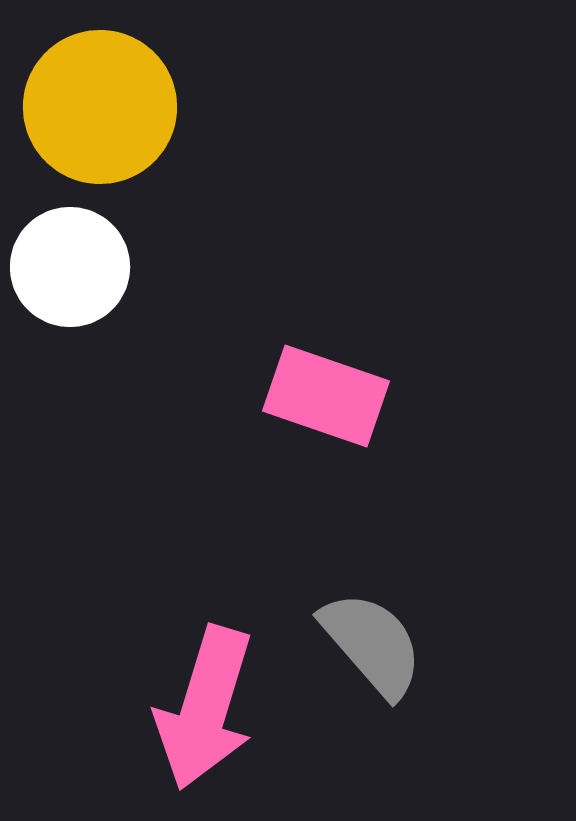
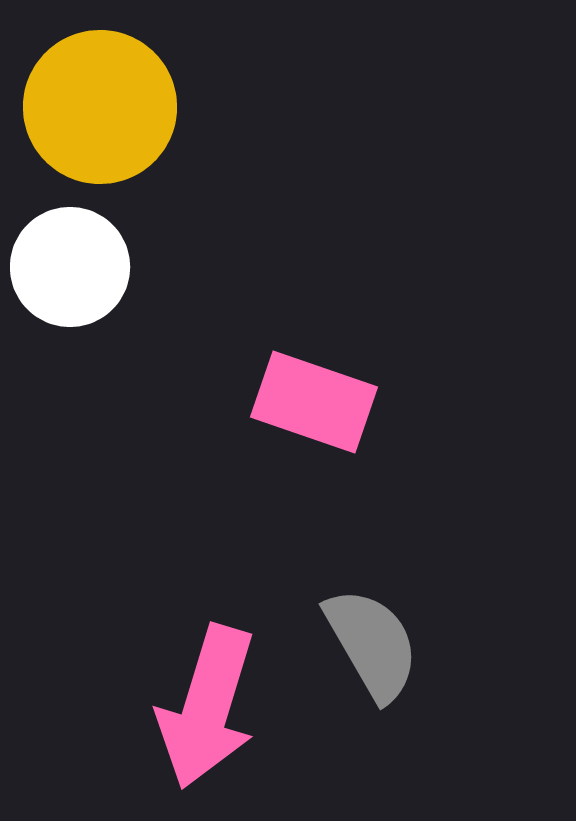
pink rectangle: moved 12 px left, 6 px down
gray semicircle: rotated 11 degrees clockwise
pink arrow: moved 2 px right, 1 px up
